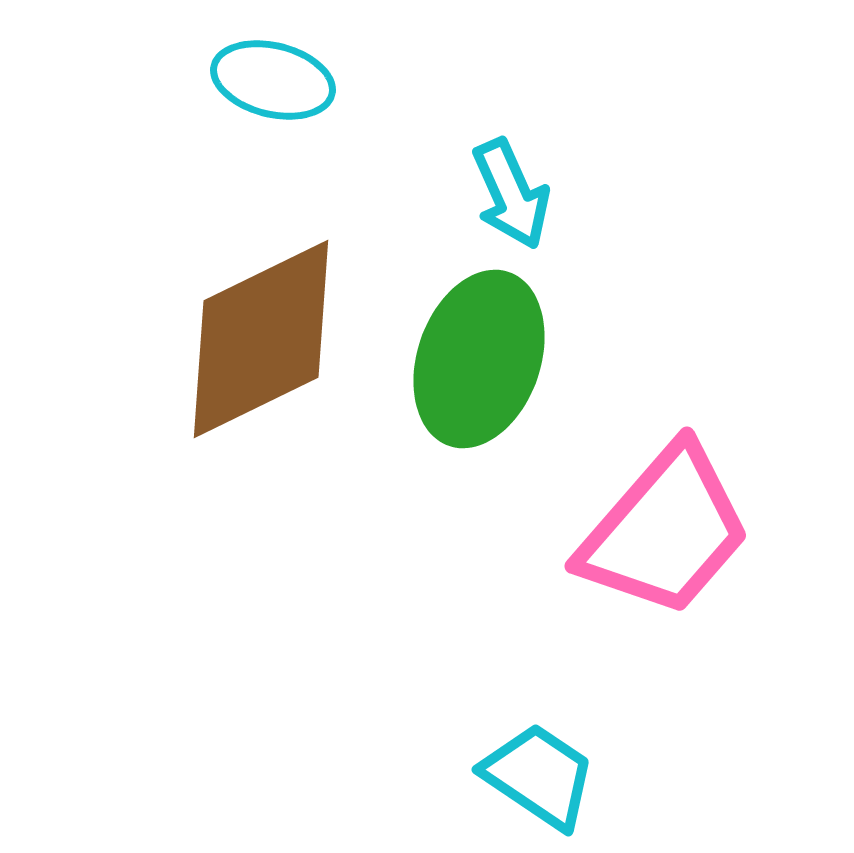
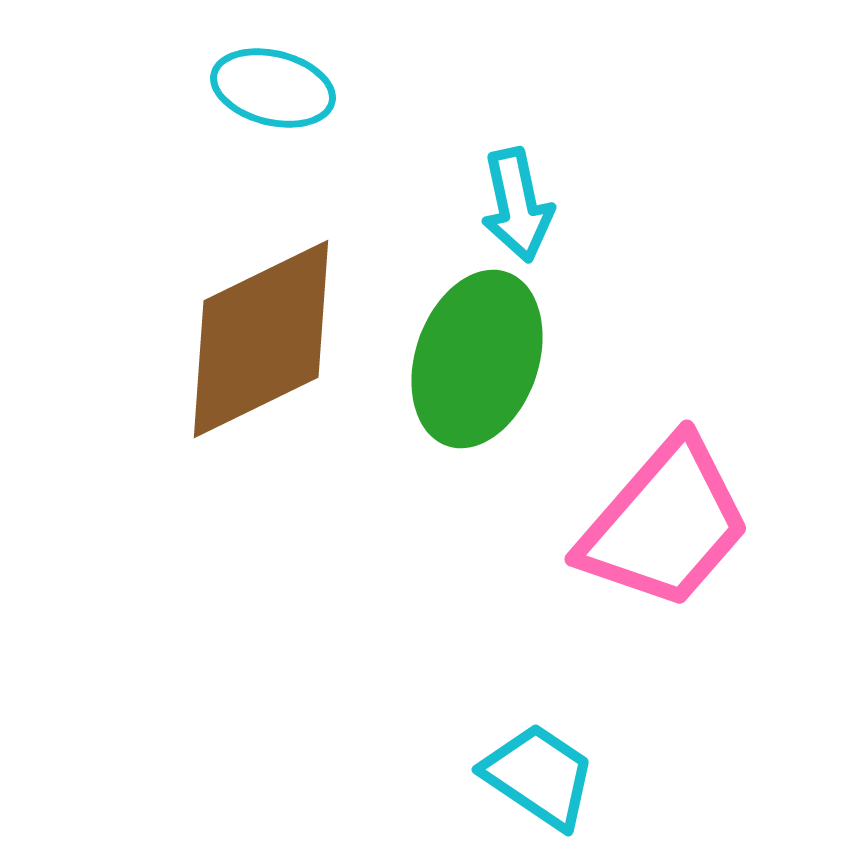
cyan ellipse: moved 8 px down
cyan arrow: moved 6 px right, 11 px down; rotated 12 degrees clockwise
green ellipse: moved 2 px left
pink trapezoid: moved 7 px up
